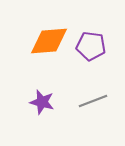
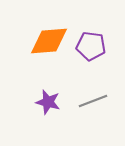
purple star: moved 6 px right
